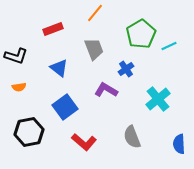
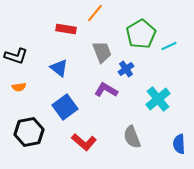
red rectangle: moved 13 px right; rotated 30 degrees clockwise
gray trapezoid: moved 8 px right, 3 px down
